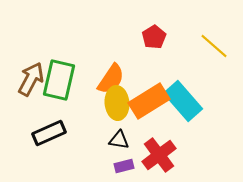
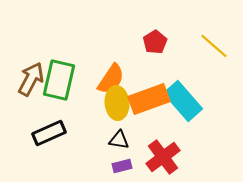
red pentagon: moved 1 px right, 5 px down
orange rectangle: moved 2 px up; rotated 12 degrees clockwise
red cross: moved 4 px right, 2 px down
purple rectangle: moved 2 px left
